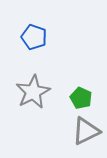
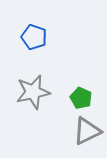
gray star: rotated 16 degrees clockwise
gray triangle: moved 1 px right
